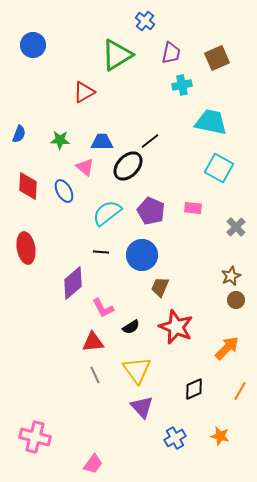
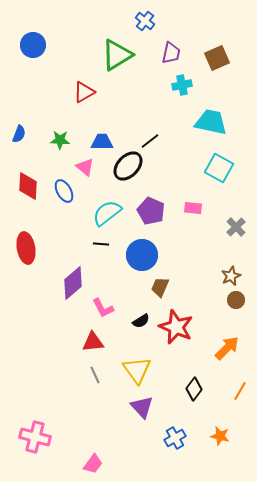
black line at (101, 252): moved 8 px up
black semicircle at (131, 327): moved 10 px right, 6 px up
black diamond at (194, 389): rotated 30 degrees counterclockwise
